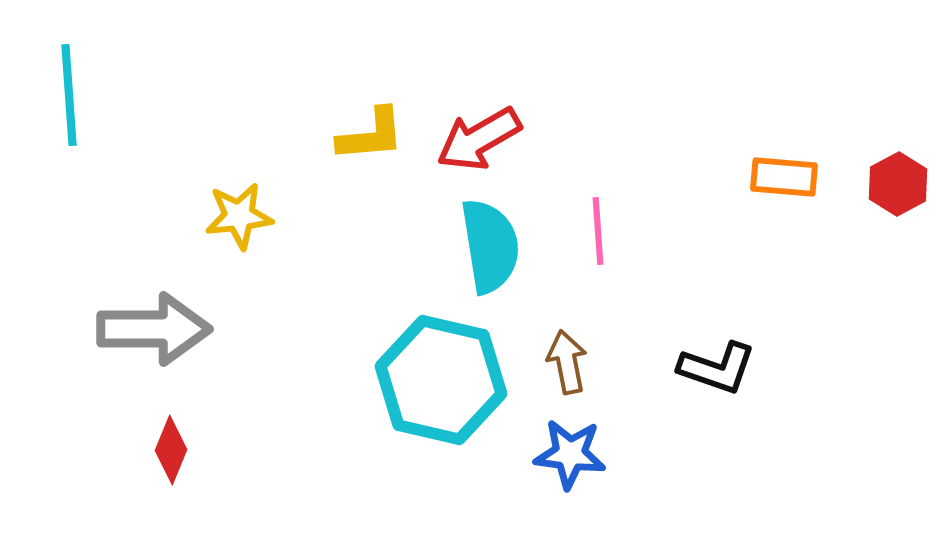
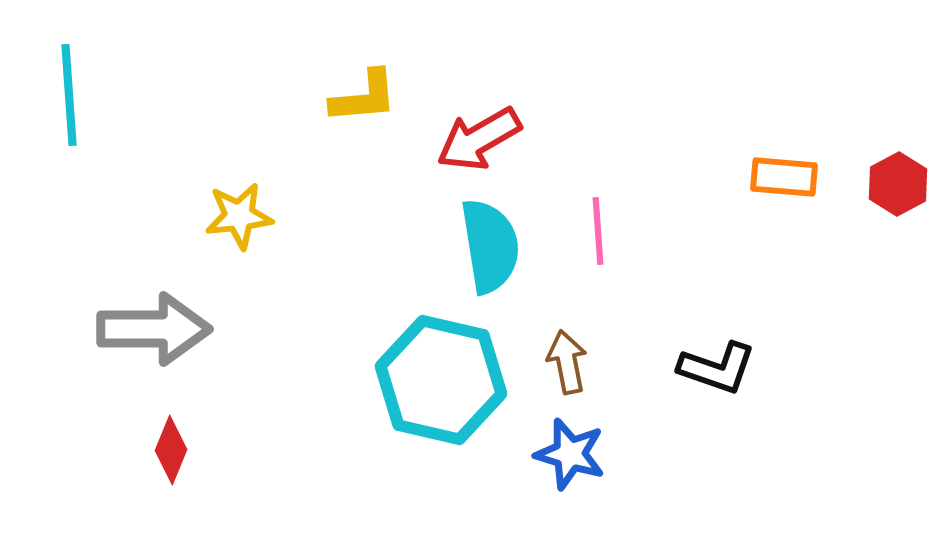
yellow L-shape: moved 7 px left, 38 px up
blue star: rotated 10 degrees clockwise
